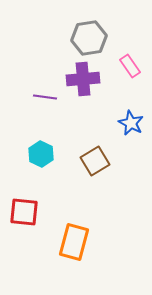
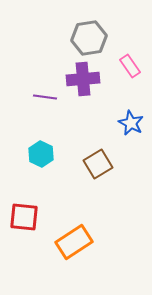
brown square: moved 3 px right, 3 px down
red square: moved 5 px down
orange rectangle: rotated 42 degrees clockwise
